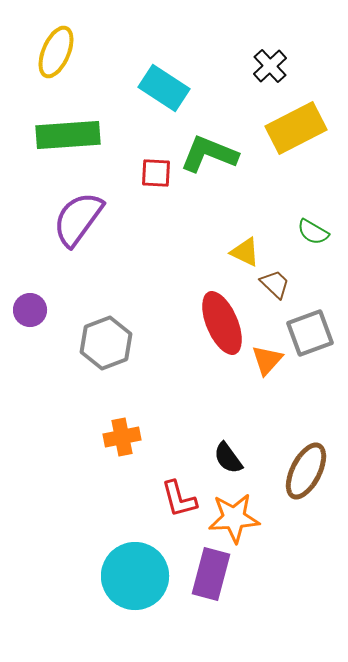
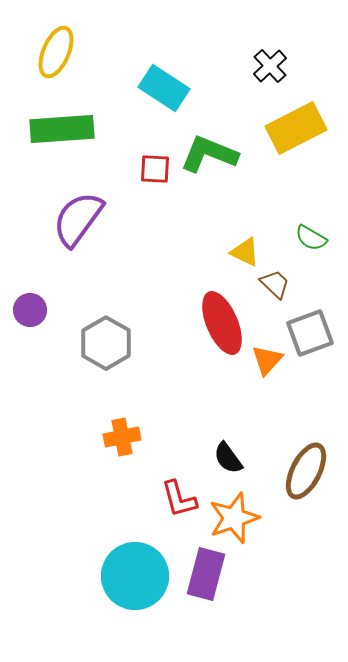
green rectangle: moved 6 px left, 6 px up
red square: moved 1 px left, 4 px up
green semicircle: moved 2 px left, 6 px down
gray hexagon: rotated 9 degrees counterclockwise
orange star: rotated 15 degrees counterclockwise
purple rectangle: moved 5 px left
